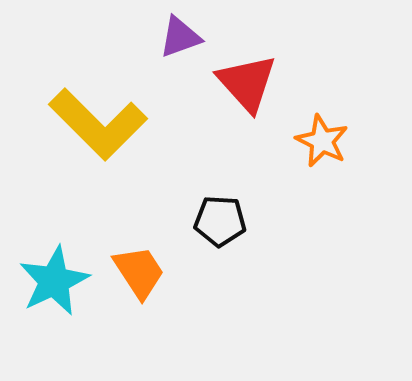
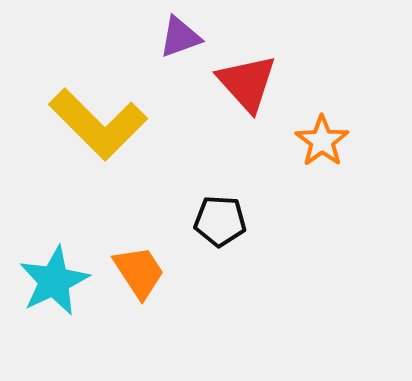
orange star: rotated 10 degrees clockwise
